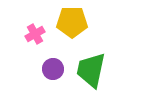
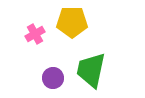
purple circle: moved 9 px down
